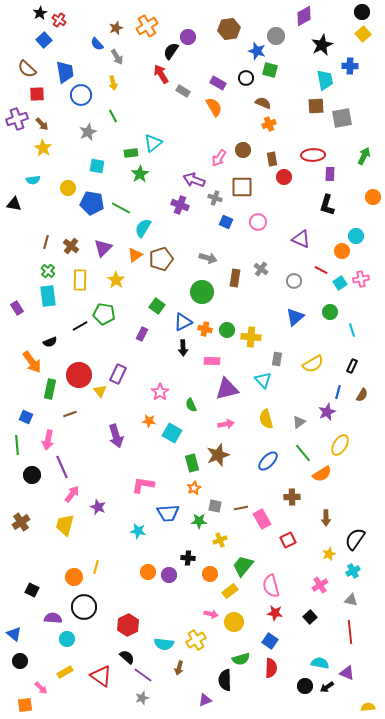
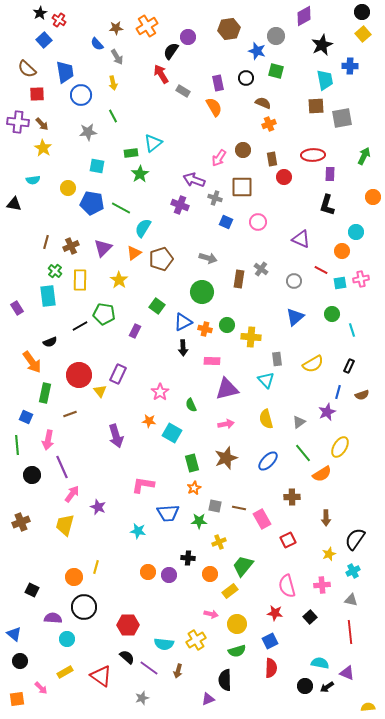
brown star at (116, 28): rotated 16 degrees clockwise
green square at (270, 70): moved 6 px right, 1 px down
purple rectangle at (218, 83): rotated 49 degrees clockwise
purple cross at (17, 119): moved 1 px right, 3 px down; rotated 25 degrees clockwise
gray star at (88, 132): rotated 18 degrees clockwise
cyan circle at (356, 236): moved 4 px up
brown cross at (71, 246): rotated 28 degrees clockwise
orange triangle at (135, 255): moved 1 px left, 2 px up
green cross at (48, 271): moved 7 px right
brown rectangle at (235, 278): moved 4 px right, 1 px down
yellow star at (116, 280): moved 3 px right
cyan square at (340, 283): rotated 24 degrees clockwise
green circle at (330, 312): moved 2 px right, 2 px down
green circle at (227, 330): moved 5 px up
purple rectangle at (142, 334): moved 7 px left, 3 px up
gray rectangle at (277, 359): rotated 16 degrees counterclockwise
black rectangle at (352, 366): moved 3 px left
cyan triangle at (263, 380): moved 3 px right
green rectangle at (50, 389): moved 5 px left, 4 px down
brown semicircle at (362, 395): rotated 40 degrees clockwise
yellow ellipse at (340, 445): moved 2 px down
brown star at (218, 455): moved 8 px right, 3 px down
brown line at (241, 508): moved 2 px left; rotated 24 degrees clockwise
brown cross at (21, 522): rotated 12 degrees clockwise
yellow cross at (220, 540): moved 1 px left, 2 px down
pink cross at (320, 585): moved 2 px right; rotated 28 degrees clockwise
pink semicircle at (271, 586): moved 16 px right
yellow circle at (234, 622): moved 3 px right, 2 px down
red hexagon at (128, 625): rotated 25 degrees clockwise
blue square at (270, 641): rotated 28 degrees clockwise
green semicircle at (241, 659): moved 4 px left, 8 px up
brown arrow at (179, 668): moved 1 px left, 3 px down
purple line at (143, 675): moved 6 px right, 7 px up
purple triangle at (205, 700): moved 3 px right, 1 px up
orange square at (25, 705): moved 8 px left, 6 px up
